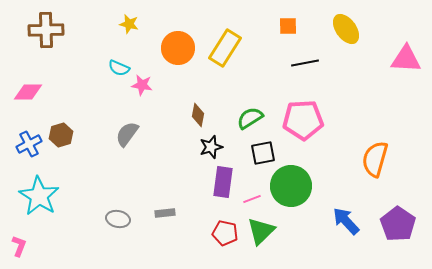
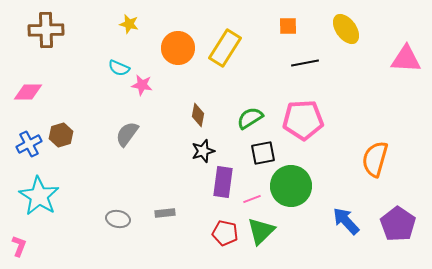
black star: moved 8 px left, 4 px down
